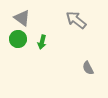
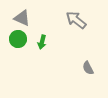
gray triangle: rotated 12 degrees counterclockwise
